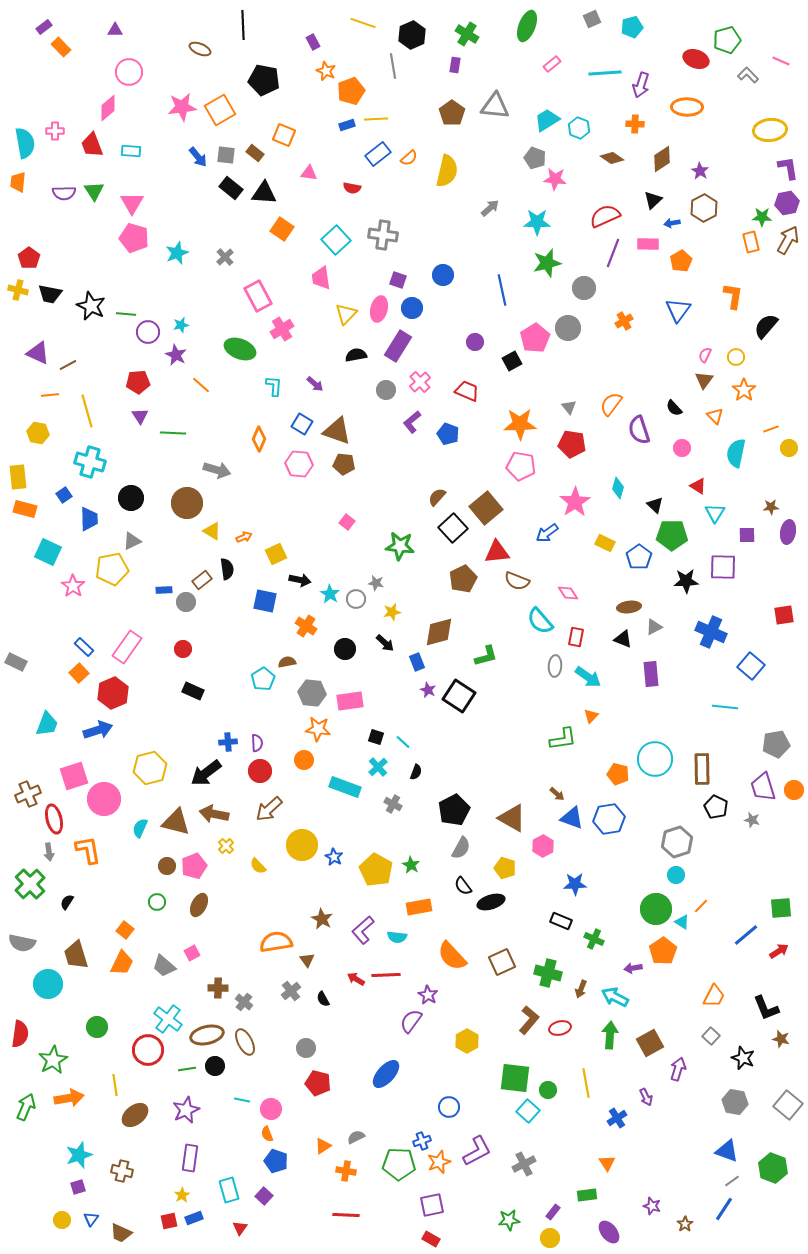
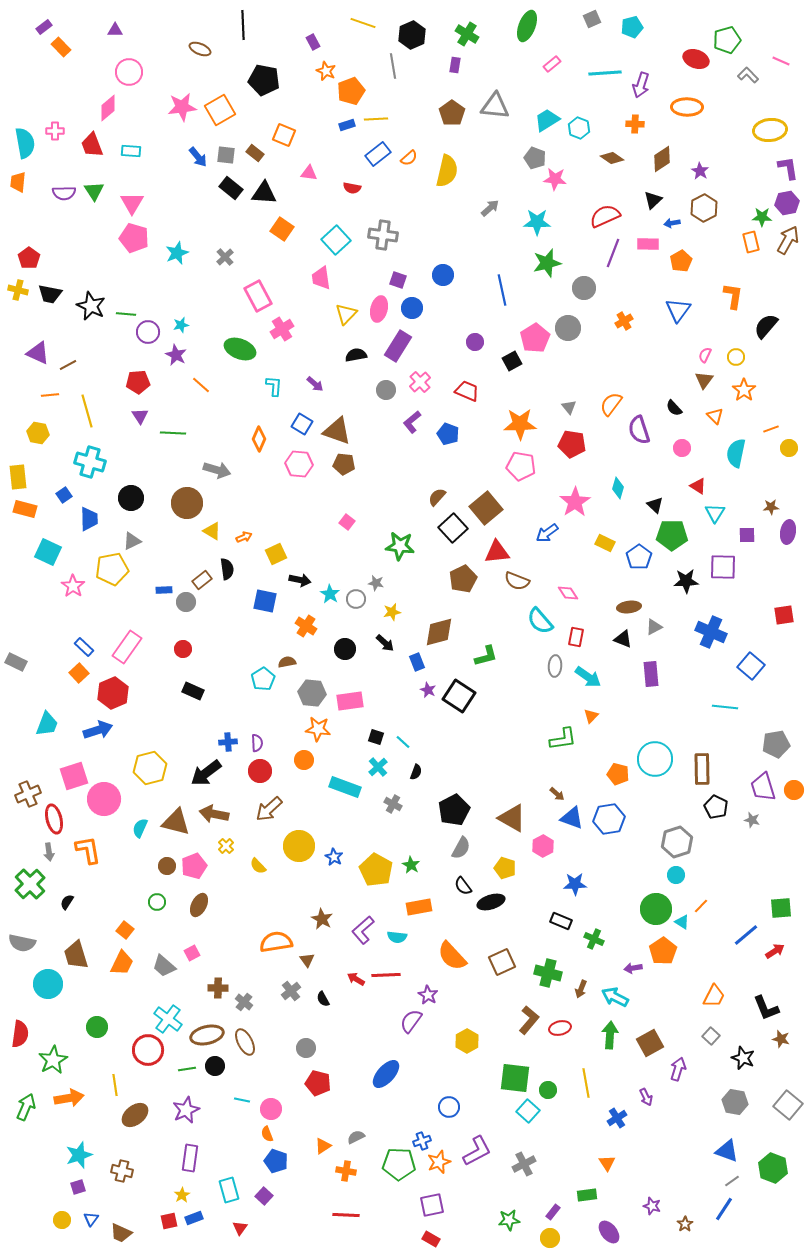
yellow circle at (302, 845): moved 3 px left, 1 px down
red arrow at (779, 951): moved 4 px left
